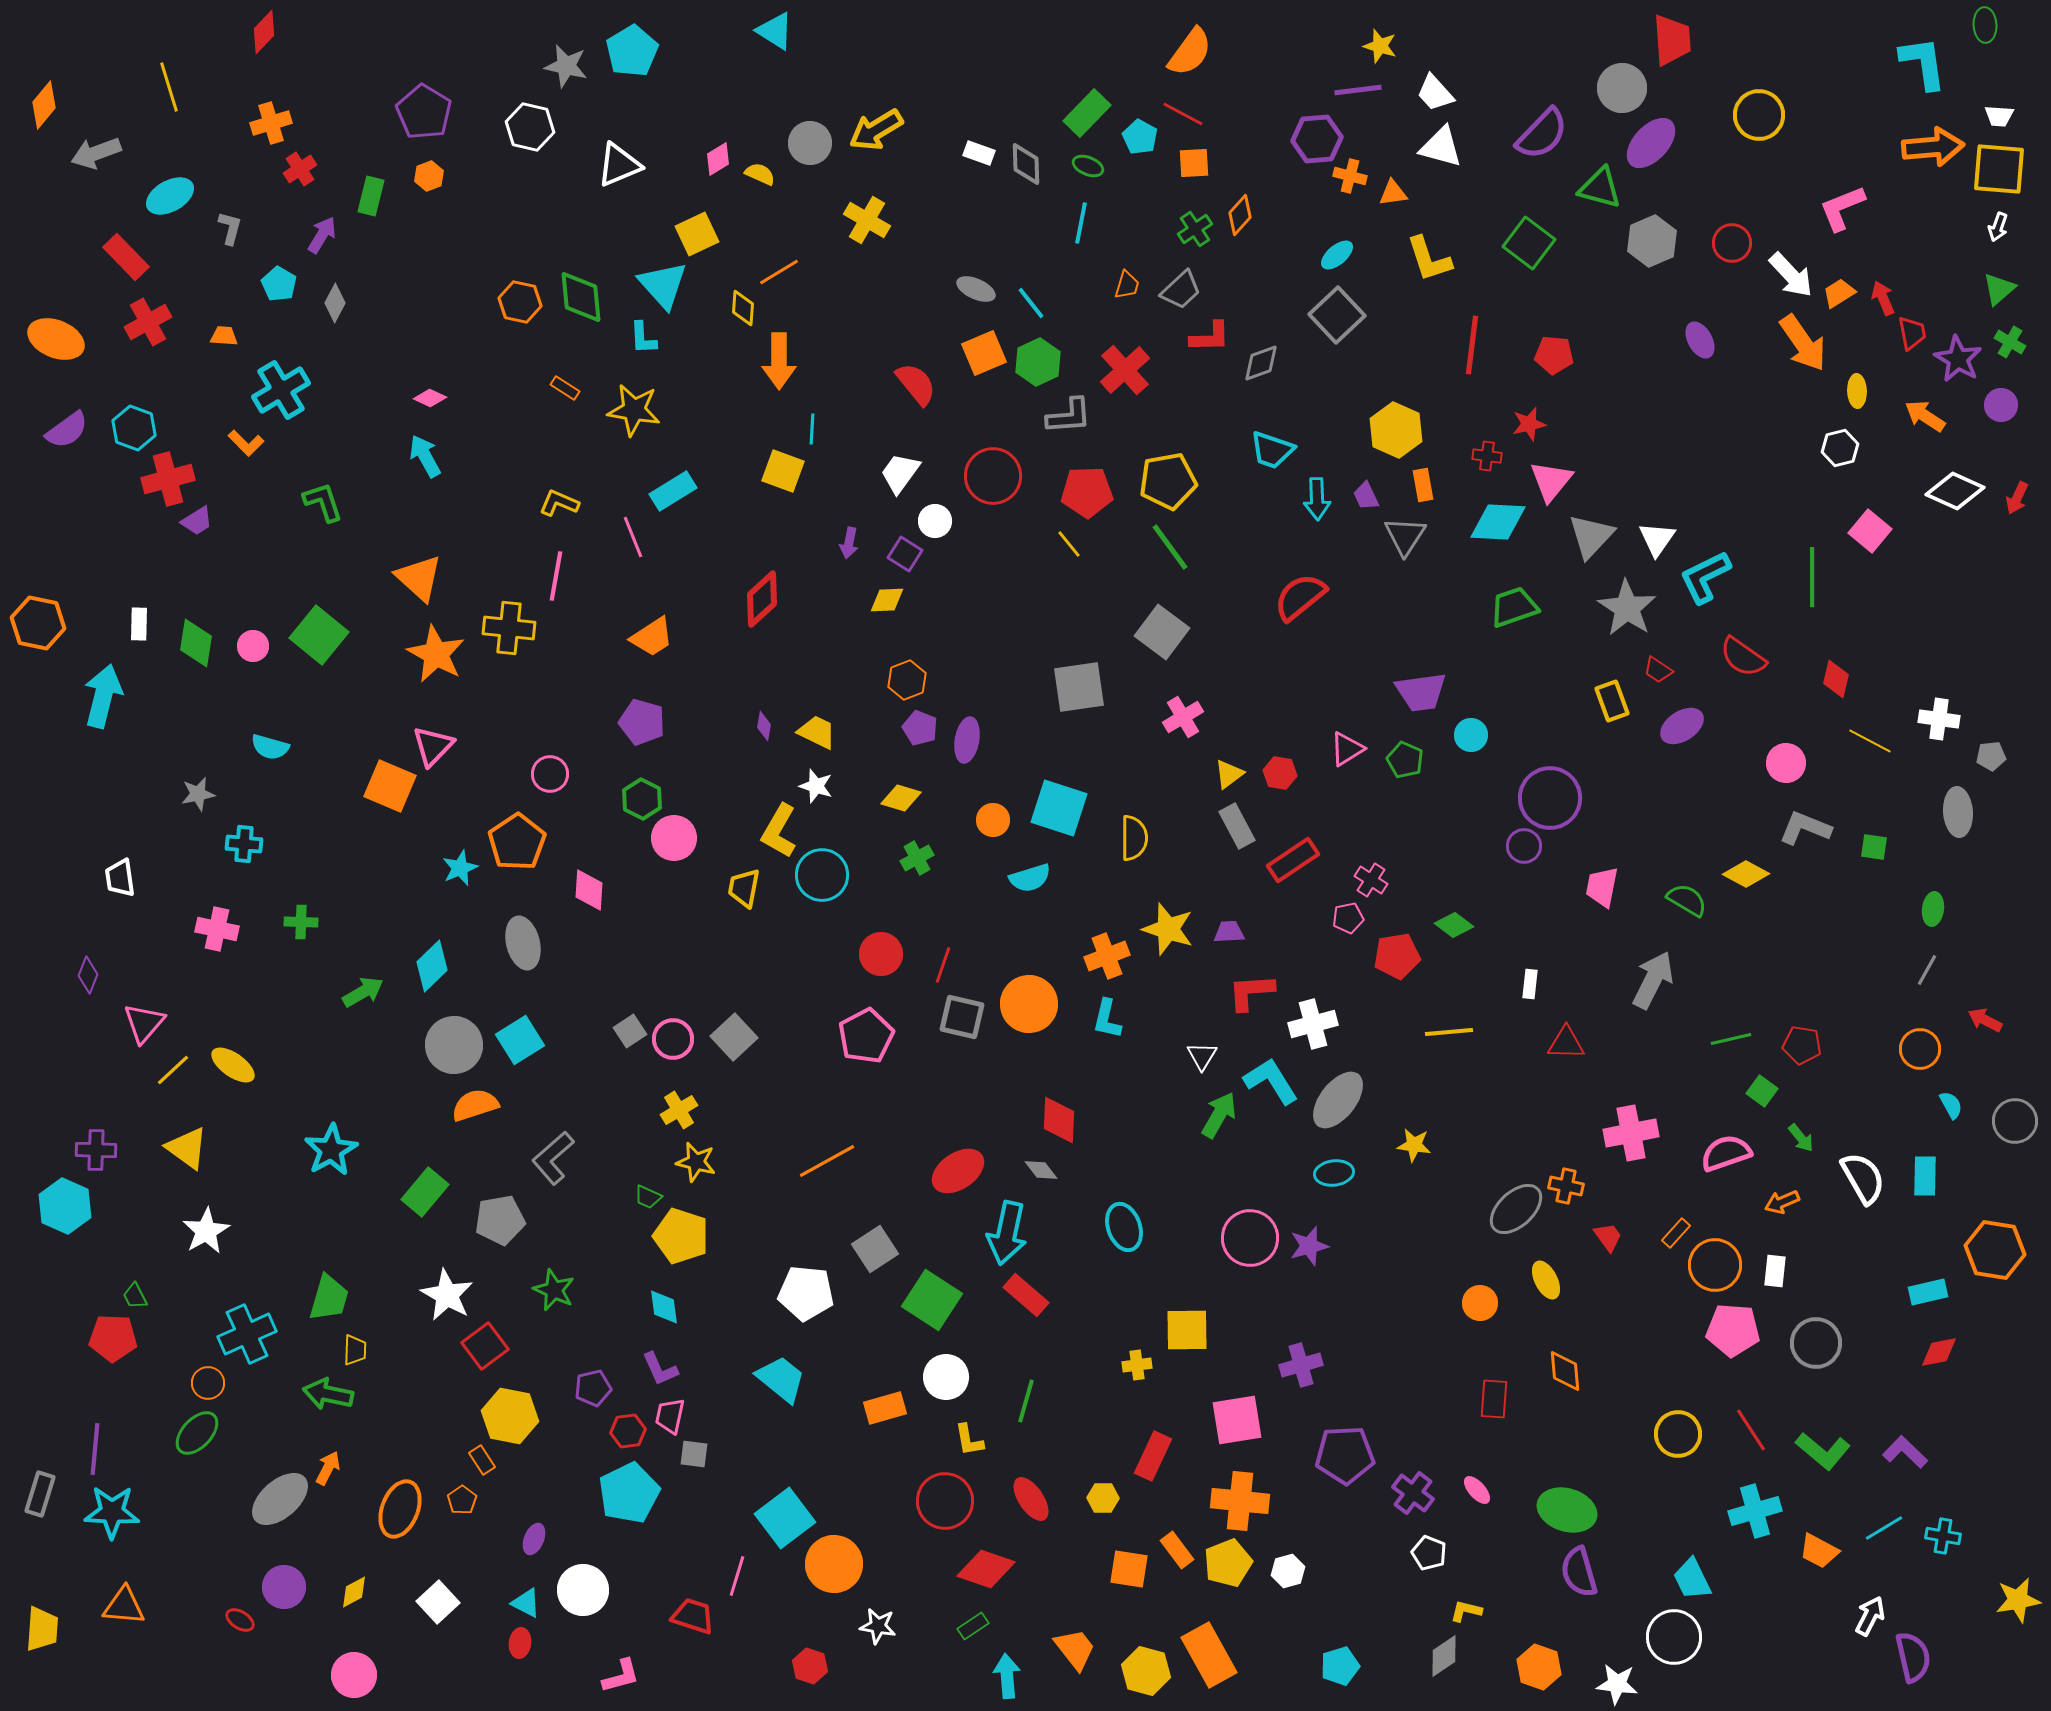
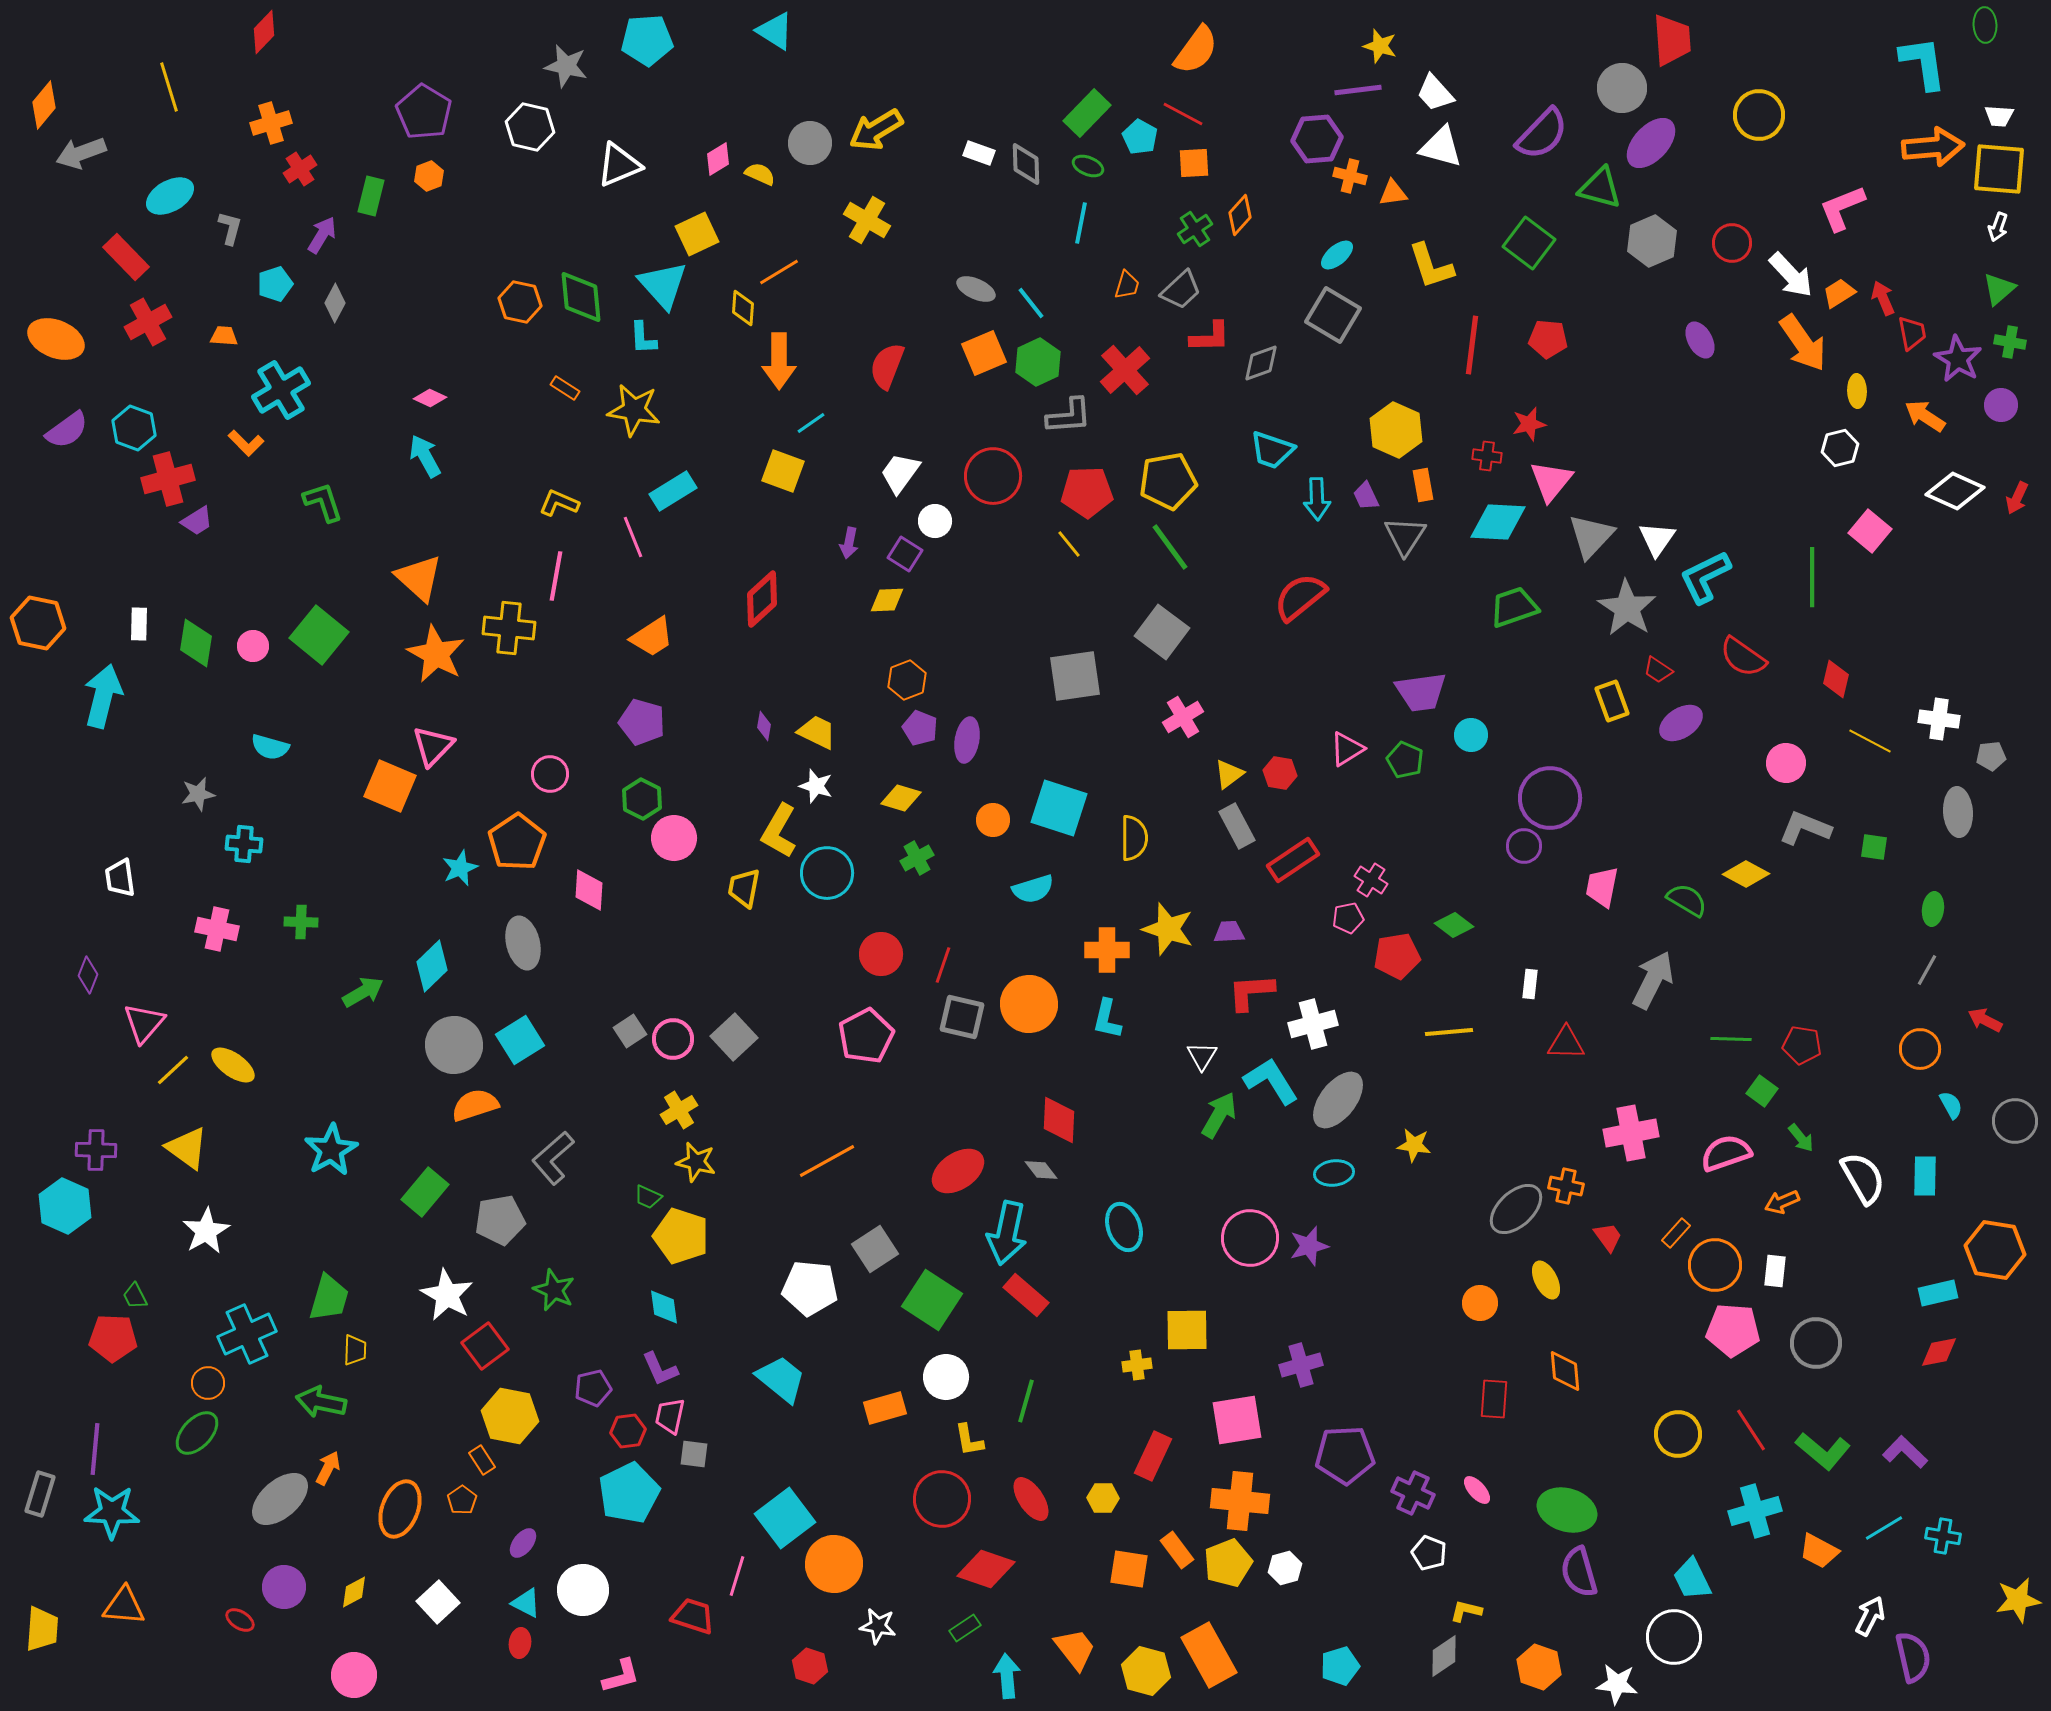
cyan pentagon at (632, 51): moved 15 px right, 11 px up; rotated 27 degrees clockwise
orange semicircle at (1190, 52): moved 6 px right, 2 px up
gray arrow at (96, 153): moved 15 px left
yellow L-shape at (1429, 259): moved 2 px right, 7 px down
cyan pentagon at (279, 284): moved 4 px left; rotated 24 degrees clockwise
gray square at (1337, 315): moved 4 px left; rotated 16 degrees counterclockwise
green cross at (2010, 342): rotated 20 degrees counterclockwise
red pentagon at (1554, 355): moved 6 px left, 16 px up
red semicircle at (916, 384): moved 29 px left, 18 px up; rotated 120 degrees counterclockwise
cyan line at (812, 429): moved 1 px left, 6 px up; rotated 52 degrees clockwise
gray square at (1079, 687): moved 4 px left, 11 px up
purple ellipse at (1682, 726): moved 1 px left, 3 px up
cyan circle at (822, 875): moved 5 px right, 2 px up
cyan semicircle at (1030, 878): moved 3 px right, 11 px down
orange cross at (1107, 956): moved 6 px up; rotated 21 degrees clockwise
green line at (1731, 1039): rotated 15 degrees clockwise
cyan rectangle at (1928, 1292): moved 10 px right, 1 px down
white pentagon at (806, 1293): moved 4 px right, 5 px up
green arrow at (328, 1394): moved 7 px left, 8 px down
purple cross at (1413, 1493): rotated 12 degrees counterclockwise
red circle at (945, 1501): moved 3 px left, 2 px up
purple ellipse at (534, 1539): moved 11 px left, 4 px down; rotated 16 degrees clockwise
white hexagon at (1288, 1571): moved 3 px left, 3 px up
green rectangle at (973, 1626): moved 8 px left, 2 px down
